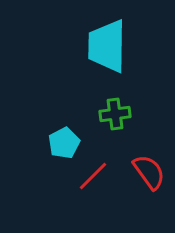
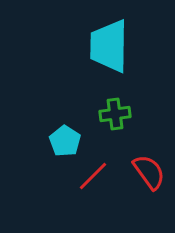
cyan trapezoid: moved 2 px right
cyan pentagon: moved 1 px right, 2 px up; rotated 12 degrees counterclockwise
